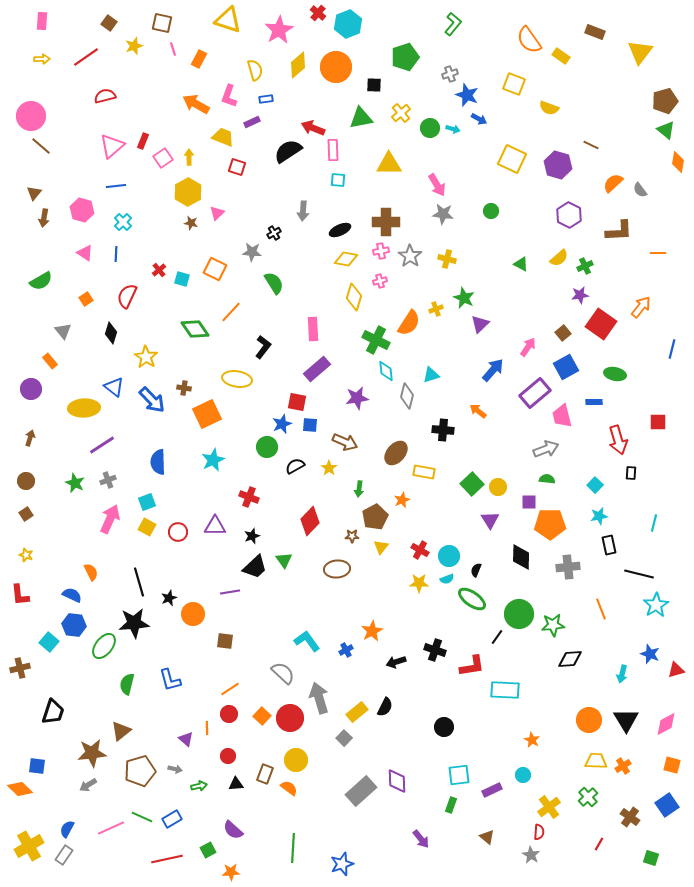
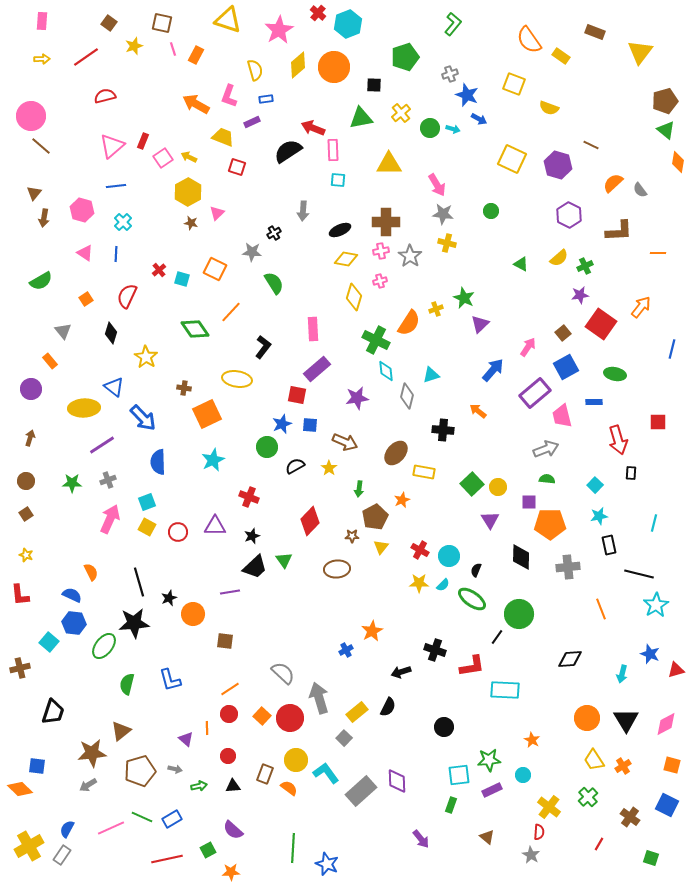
orange rectangle at (199, 59): moved 3 px left, 4 px up
orange circle at (336, 67): moved 2 px left
yellow arrow at (189, 157): rotated 63 degrees counterclockwise
yellow cross at (447, 259): moved 16 px up
blue arrow at (152, 400): moved 9 px left, 18 px down
red square at (297, 402): moved 7 px up
green star at (75, 483): moved 3 px left; rotated 24 degrees counterclockwise
cyan semicircle at (447, 579): moved 4 px left, 6 px down; rotated 24 degrees counterclockwise
blue hexagon at (74, 625): moved 2 px up
green star at (553, 625): moved 64 px left, 135 px down
cyan L-shape at (307, 641): moved 19 px right, 132 px down
black arrow at (396, 662): moved 5 px right, 10 px down
black semicircle at (385, 707): moved 3 px right
orange circle at (589, 720): moved 2 px left, 2 px up
yellow trapezoid at (596, 761): moved 2 px left, 1 px up; rotated 125 degrees counterclockwise
black triangle at (236, 784): moved 3 px left, 2 px down
blue square at (667, 805): rotated 30 degrees counterclockwise
yellow cross at (549, 807): rotated 15 degrees counterclockwise
gray rectangle at (64, 855): moved 2 px left
blue star at (342, 864): moved 15 px left; rotated 30 degrees counterclockwise
